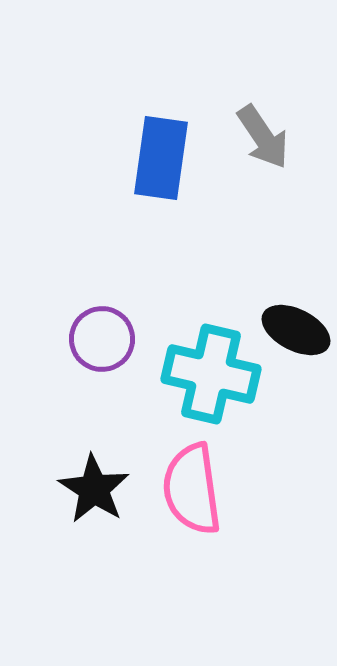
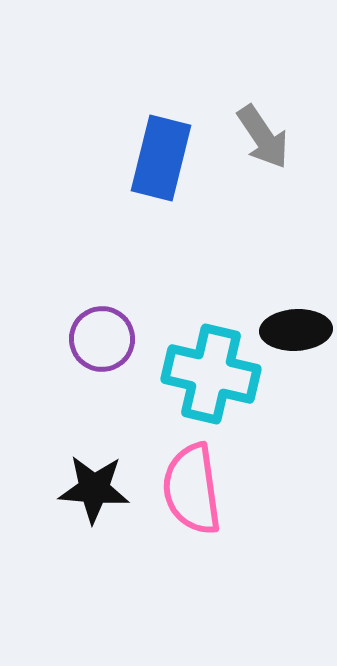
blue rectangle: rotated 6 degrees clockwise
black ellipse: rotated 30 degrees counterclockwise
black star: rotated 28 degrees counterclockwise
